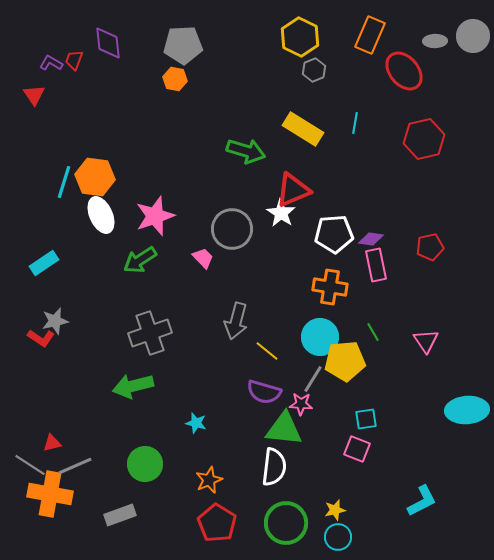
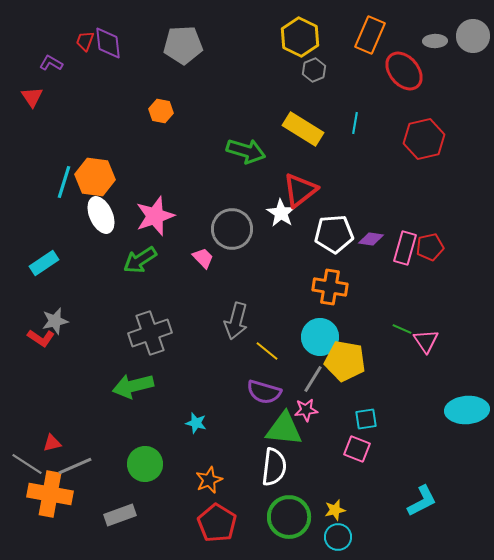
red trapezoid at (74, 60): moved 11 px right, 19 px up
orange hexagon at (175, 79): moved 14 px left, 32 px down
red triangle at (34, 95): moved 2 px left, 2 px down
red triangle at (293, 190): moved 7 px right; rotated 15 degrees counterclockwise
pink rectangle at (376, 265): moved 29 px right, 17 px up; rotated 28 degrees clockwise
green line at (373, 332): moved 29 px right, 3 px up; rotated 36 degrees counterclockwise
yellow pentagon at (345, 361): rotated 15 degrees clockwise
pink star at (301, 404): moved 5 px right, 6 px down; rotated 10 degrees counterclockwise
gray line at (30, 465): moved 3 px left, 1 px up
green circle at (286, 523): moved 3 px right, 6 px up
